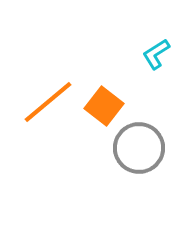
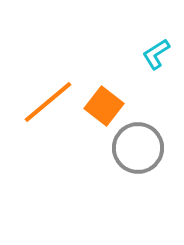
gray circle: moved 1 px left
